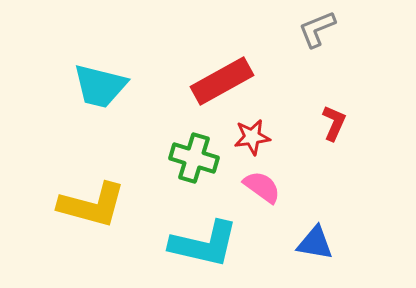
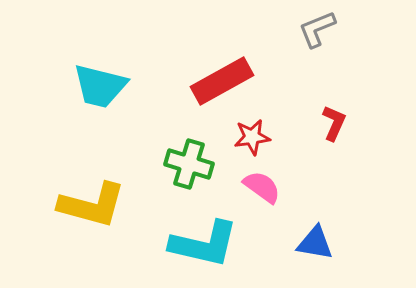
green cross: moved 5 px left, 6 px down
